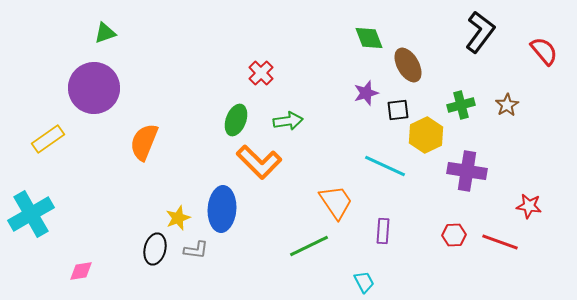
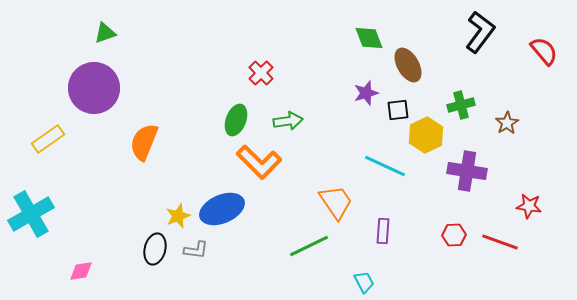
brown star: moved 18 px down
blue ellipse: rotated 63 degrees clockwise
yellow star: moved 2 px up
